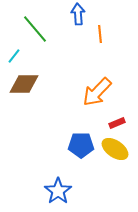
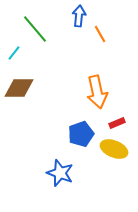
blue arrow: moved 1 px right, 2 px down; rotated 10 degrees clockwise
orange line: rotated 24 degrees counterclockwise
cyan line: moved 3 px up
brown diamond: moved 5 px left, 4 px down
orange arrow: rotated 56 degrees counterclockwise
blue pentagon: moved 11 px up; rotated 20 degrees counterclockwise
yellow ellipse: moved 1 px left; rotated 12 degrees counterclockwise
blue star: moved 2 px right, 18 px up; rotated 16 degrees counterclockwise
